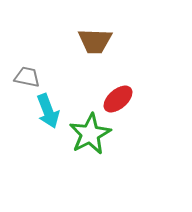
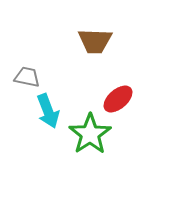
green star: rotated 6 degrees counterclockwise
